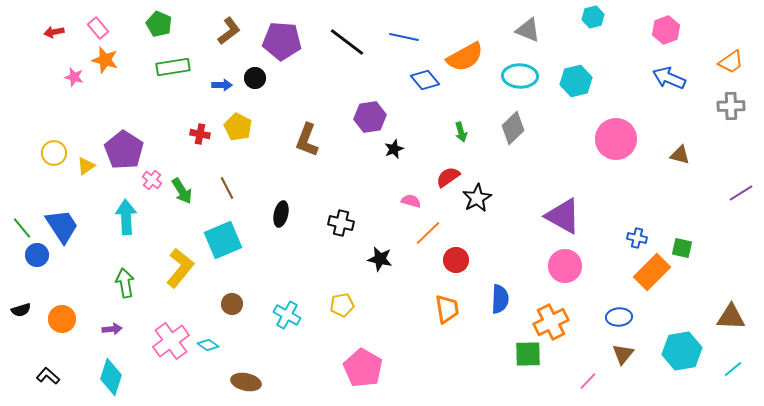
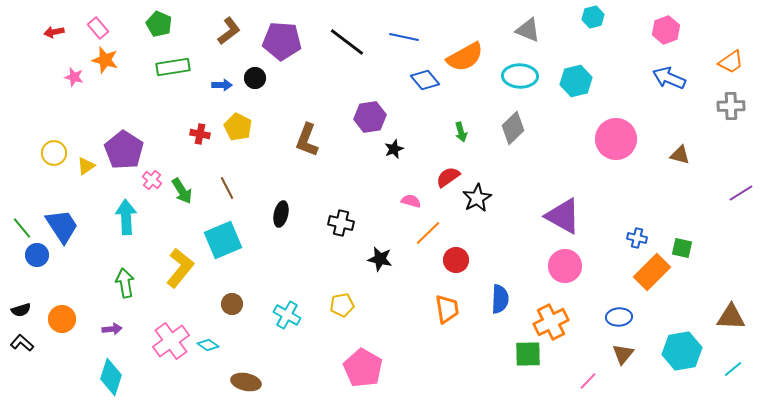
black L-shape at (48, 376): moved 26 px left, 33 px up
